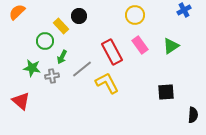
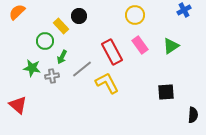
red triangle: moved 3 px left, 4 px down
